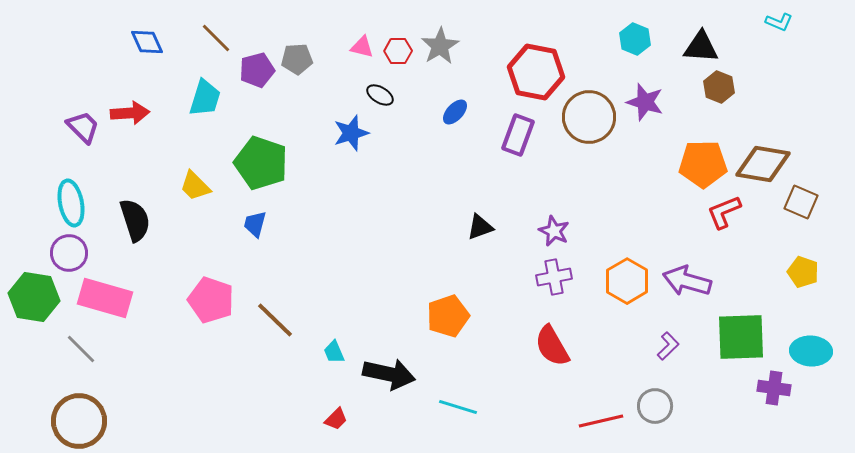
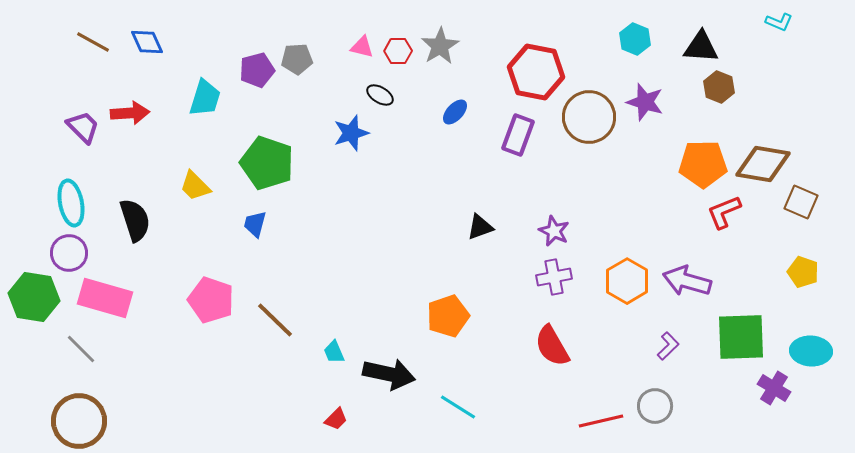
brown line at (216, 38): moved 123 px left, 4 px down; rotated 16 degrees counterclockwise
green pentagon at (261, 163): moved 6 px right
purple cross at (774, 388): rotated 24 degrees clockwise
cyan line at (458, 407): rotated 15 degrees clockwise
